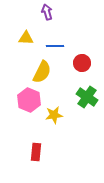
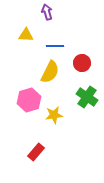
yellow triangle: moved 3 px up
yellow semicircle: moved 8 px right
pink hexagon: rotated 20 degrees clockwise
red rectangle: rotated 36 degrees clockwise
